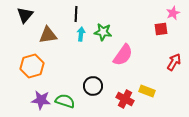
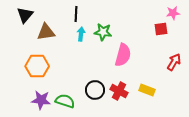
pink star: rotated 16 degrees clockwise
brown triangle: moved 2 px left, 3 px up
pink semicircle: rotated 20 degrees counterclockwise
orange hexagon: moved 5 px right; rotated 15 degrees clockwise
black circle: moved 2 px right, 4 px down
yellow rectangle: moved 1 px up
red cross: moved 6 px left, 8 px up
